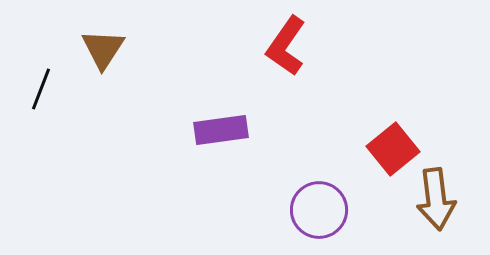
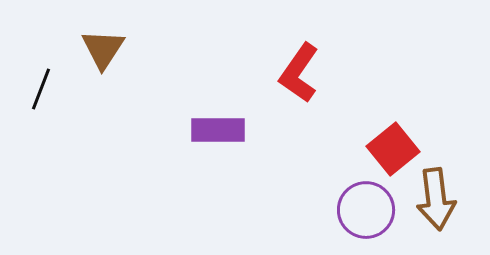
red L-shape: moved 13 px right, 27 px down
purple rectangle: moved 3 px left; rotated 8 degrees clockwise
purple circle: moved 47 px right
